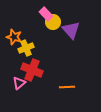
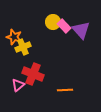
pink rectangle: moved 18 px right, 12 px down
purple triangle: moved 10 px right
yellow cross: moved 3 px left, 1 px up
red cross: moved 1 px right, 4 px down
pink triangle: moved 1 px left, 2 px down
orange line: moved 2 px left, 3 px down
